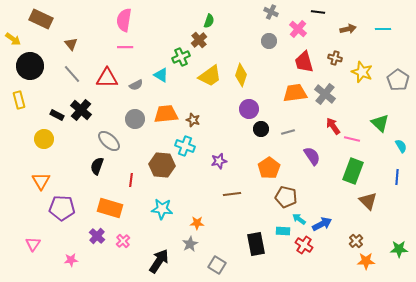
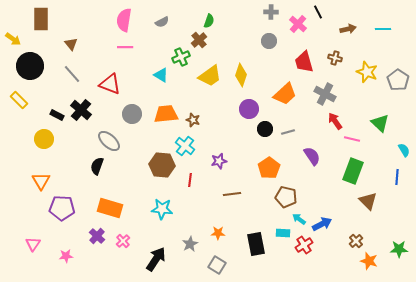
gray cross at (271, 12): rotated 24 degrees counterclockwise
black line at (318, 12): rotated 56 degrees clockwise
brown rectangle at (41, 19): rotated 65 degrees clockwise
pink cross at (298, 29): moved 5 px up
yellow star at (362, 72): moved 5 px right
red triangle at (107, 78): moved 3 px right, 6 px down; rotated 20 degrees clockwise
gray semicircle at (136, 85): moved 26 px right, 63 px up
orange trapezoid at (295, 93): moved 10 px left, 1 px down; rotated 145 degrees clockwise
gray cross at (325, 94): rotated 10 degrees counterclockwise
yellow rectangle at (19, 100): rotated 30 degrees counterclockwise
gray circle at (135, 119): moved 3 px left, 5 px up
red arrow at (333, 126): moved 2 px right, 5 px up
black circle at (261, 129): moved 4 px right
cyan cross at (185, 146): rotated 18 degrees clockwise
cyan semicircle at (401, 146): moved 3 px right, 4 px down
red line at (131, 180): moved 59 px right
orange star at (197, 223): moved 21 px right, 10 px down
cyan rectangle at (283, 231): moved 2 px down
red cross at (304, 245): rotated 24 degrees clockwise
pink star at (71, 260): moved 5 px left, 4 px up
black arrow at (159, 261): moved 3 px left, 2 px up
orange star at (366, 261): moved 3 px right; rotated 18 degrees clockwise
